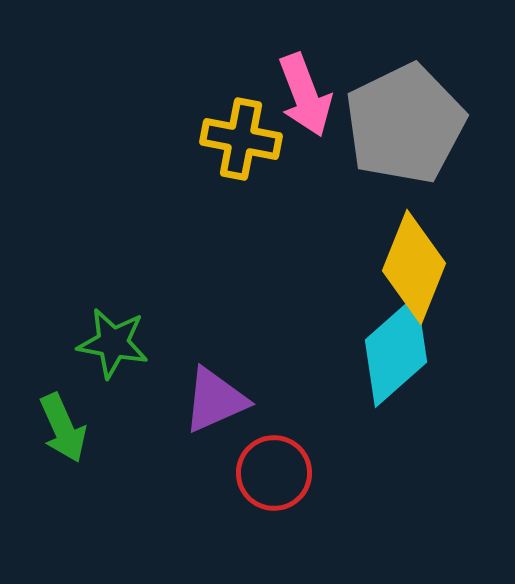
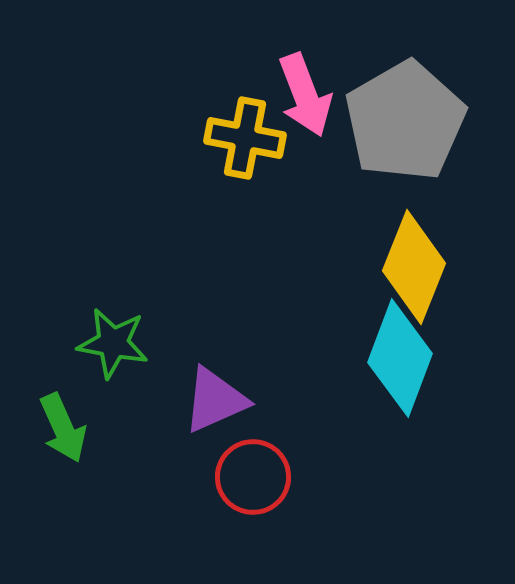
gray pentagon: moved 3 px up; rotated 4 degrees counterclockwise
yellow cross: moved 4 px right, 1 px up
cyan diamond: moved 4 px right, 7 px down; rotated 28 degrees counterclockwise
red circle: moved 21 px left, 4 px down
